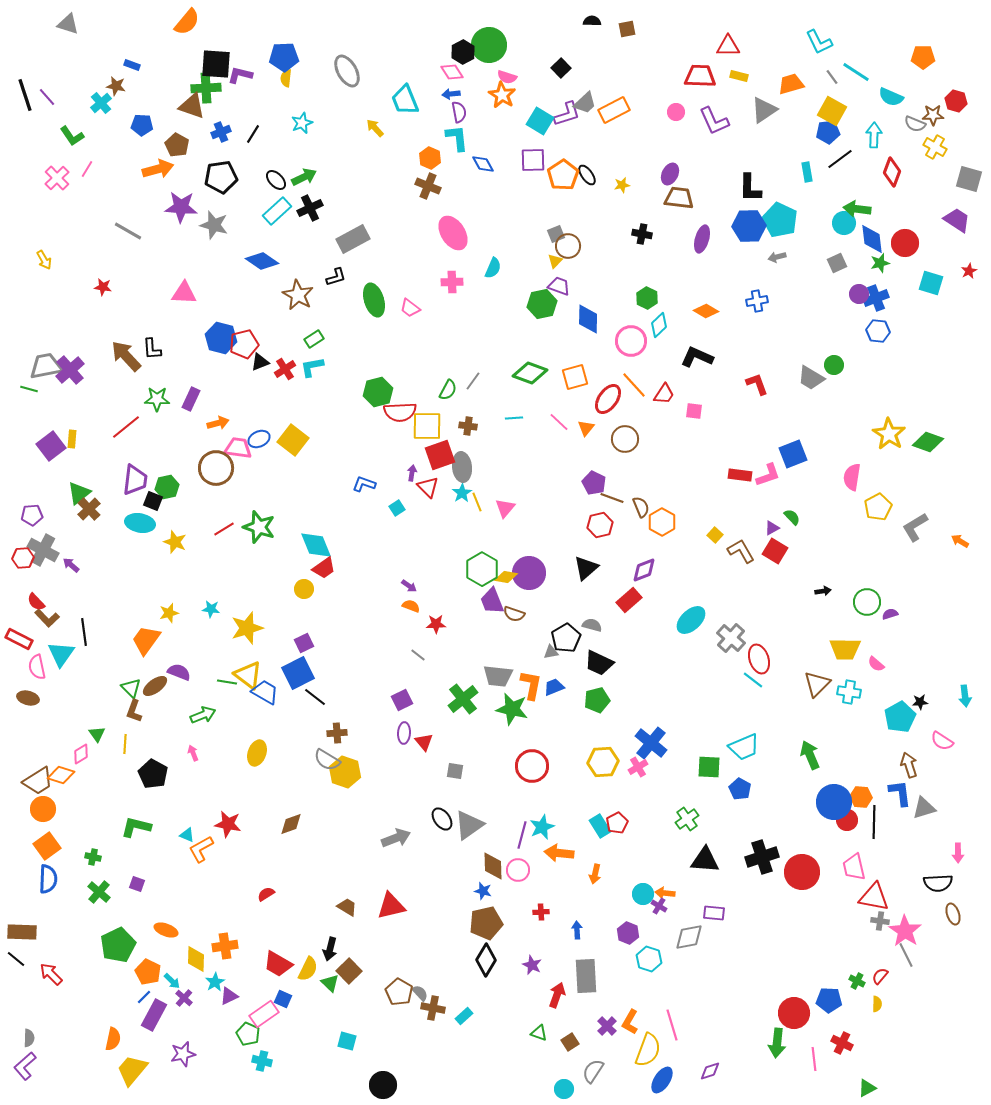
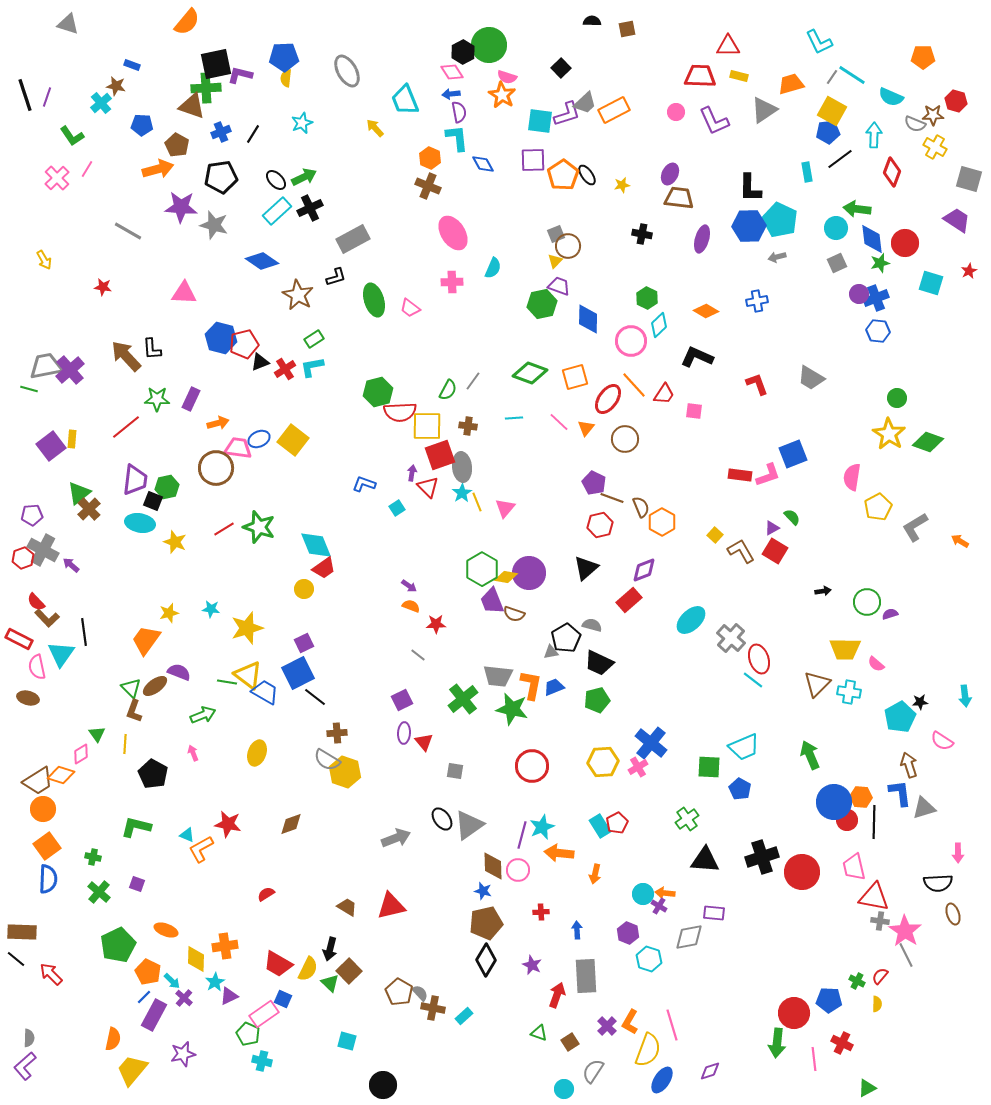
black square at (216, 64): rotated 16 degrees counterclockwise
cyan line at (856, 72): moved 4 px left, 3 px down
gray line at (832, 77): rotated 70 degrees clockwise
purple line at (47, 97): rotated 60 degrees clockwise
cyan square at (540, 121): rotated 24 degrees counterclockwise
cyan circle at (844, 223): moved 8 px left, 5 px down
green circle at (834, 365): moved 63 px right, 33 px down
red hexagon at (23, 558): rotated 15 degrees counterclockwise
